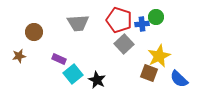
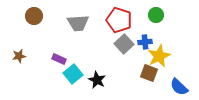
green circle: moved 2 px up
blue cross: moved 3 px right, 18 px down
brown circle: moved 16 px up
blue semicircle: moved 8 px down
